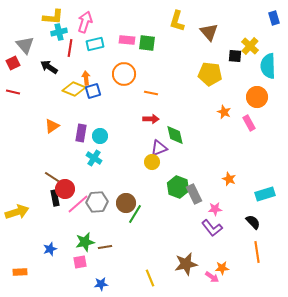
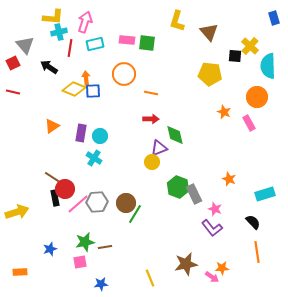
blue square at (93, 91): rotated 14 degrees clockwise
pink star at (215, 209): rotated 24 degrees clockwise
